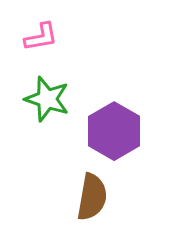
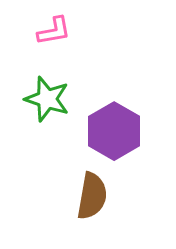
pink L-shape: moved 13 px right, 6 px up
brown semicircle: moved 1 px up
